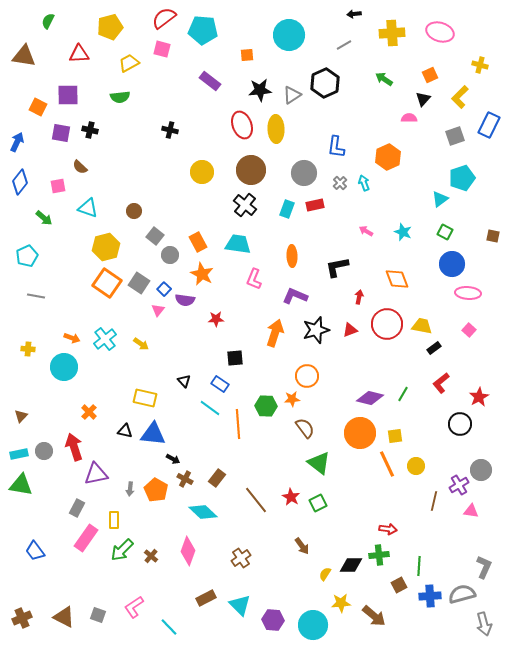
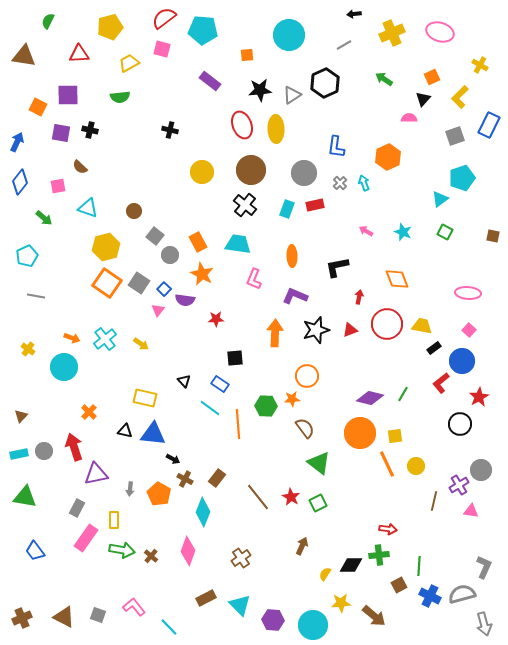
yellow cross at (392, 33): rotated 20 degrees counterclockwise
yellow cross at (480, 65): rotated 14 degrees clockwise
orange square at (430, 75): moved 2 px right, 2 px down
blue circle at (452, 264): moved 10 px right, 97 px down
orange arrow at (275, 333): rotated 16 degrees counterclockwise
yellow cross at (28, 349): rotated 32 degrees clockwise
green triangle at (21, 485): moved 4 px right, 12 px down
orange pentagon at (156, 490): moved 3 px right, 4 px down
brown line at (256, 500): moved 2 px right, 3 px up
cyan diamond at (203, 512): rotated 68 degrees clockwise
brown arrow at (302, 546): rotated 120 degrees counterclockwise
green arrow at (122, 550): rotated 125 degrees counterclockwise
blue cross at (430, 596): rotated 30 degrees clockwise
pink L-shape at (134, 607): rotated 85 degrees clockwise
